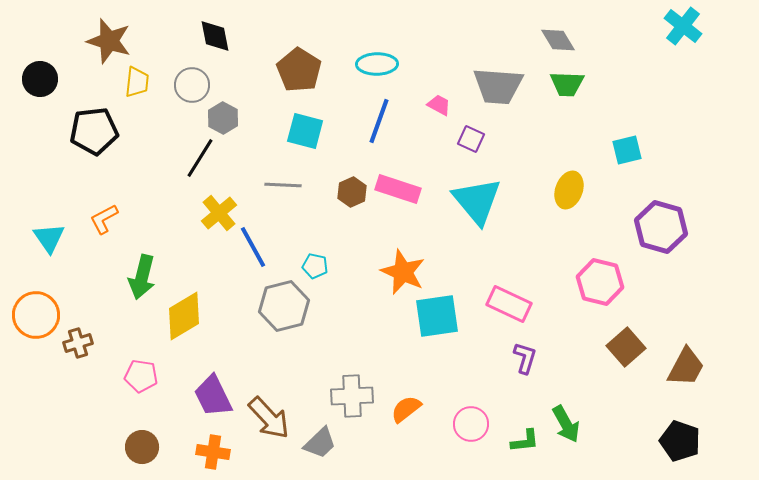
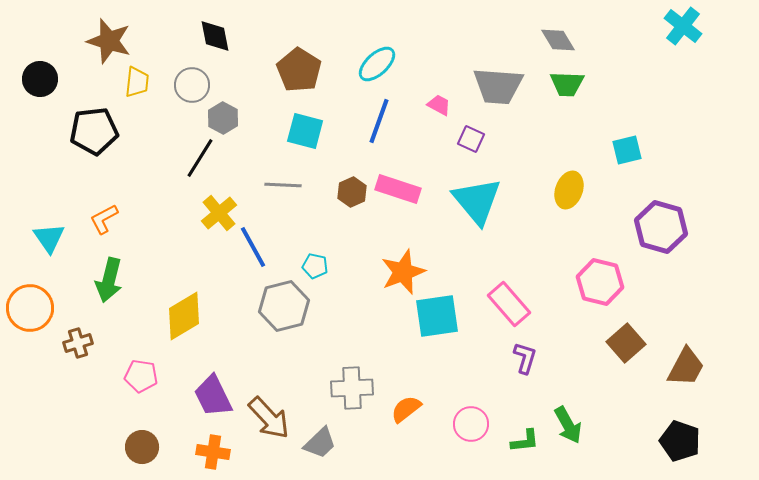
cyan ellipse at (377, 64): rotated 42 degrees counterclockwise
orange star at (403, 272): rotated 27 degrees clockwise
green arrow at (142, 277): moved 33 px left, 3 px down
pink rectangle at (509, 304): rotated 24 degrees clockwise
orange circle at (36, 315): moved 6 px left, 7 px up
brown square at (626, 347): moved 4 px up
gray cross at (352, 396): moved 8 px up
green arrow at (566, 424): moved 2 px right, 1 px down
